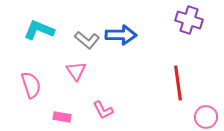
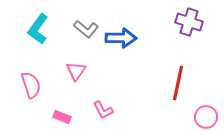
purple cross: moved 2 px down
cyan L-shape: moved 1 px left, 1 px up; rotated 76 degrees counterclockwise
blue arrow: moved 3 px down
gray L-shape: moved 1 px left, 11 px up
pink triangle: rotated 10 degrees clockwise
red line: rotated 20 degrees clockwise
pink rectangle: rotated 12 degrees clockwise
